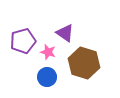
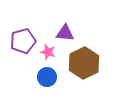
purple triangle: rotated 30 degrees counterclockwise
brown hexagon: rotated 16 degrees clockwise
